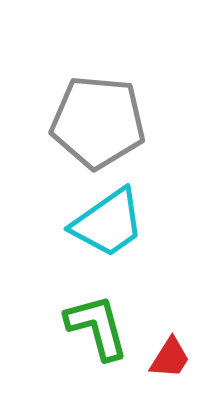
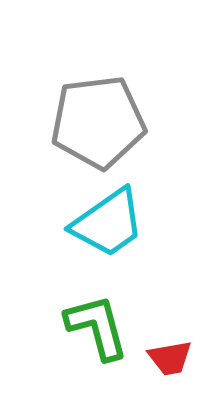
gray pentagon: rotated 12 degrees counterclockwise
red trapezoid: rotated 48 degrees clockwise
